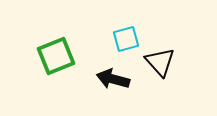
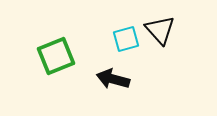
black triangle: moved 32 px up
